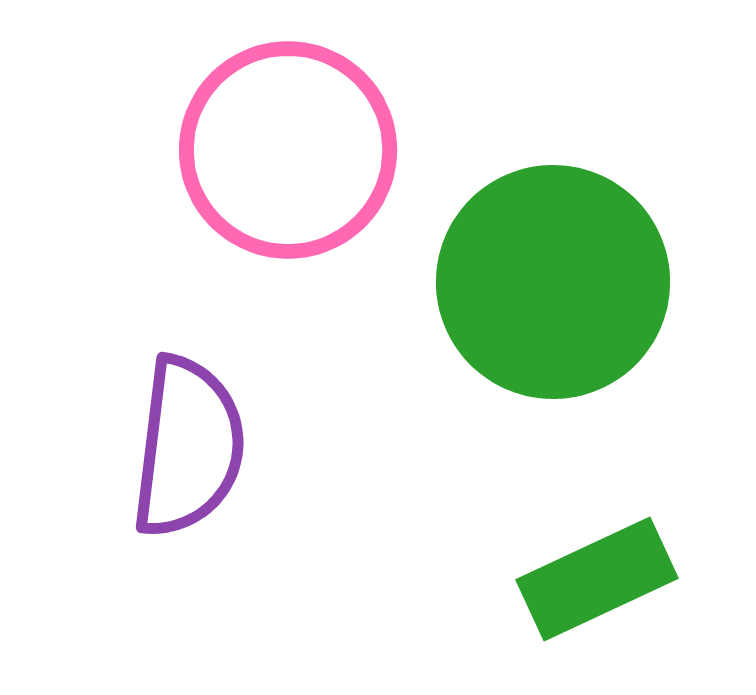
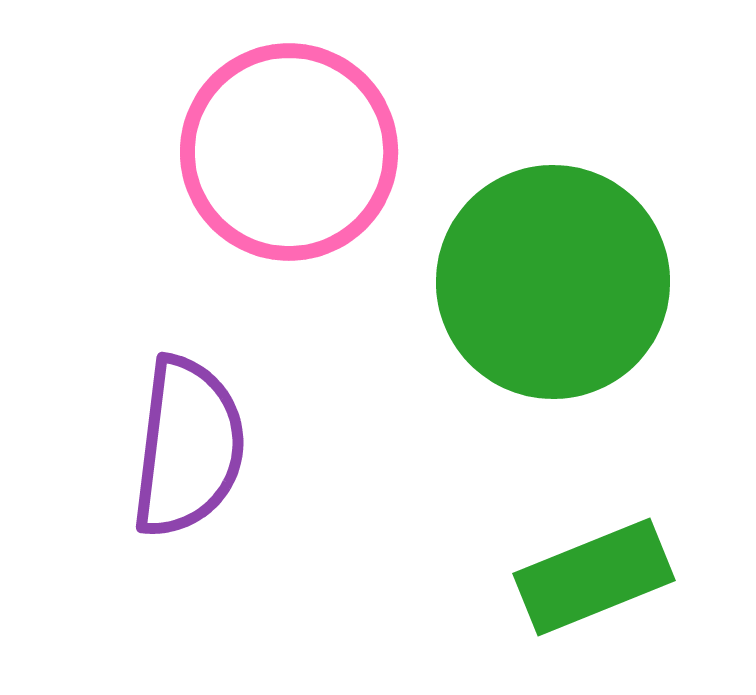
pink circle: moved 1 px right, 2 px down
green rectangle: moved 3 px left, 2 px up; rotated 3 degrees clockwise
